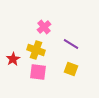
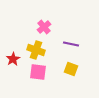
purple line: rotated 21 degrees counterclockwise
